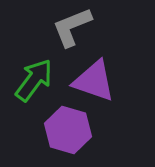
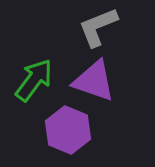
gray L-shape: moved 26 px right
purple hexagon: rotated 6 degrees clockwise
